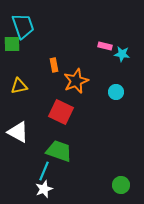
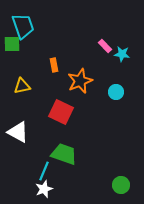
pink rectangle: rotated 32 degrees clockwise
orange star: moved 4 px right
yellow triangle: moved 3 px right
green trapezoid: moved 5 px right, 3 px down
